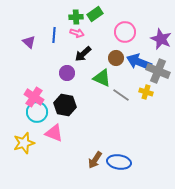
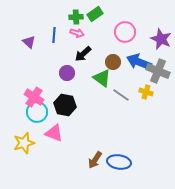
brown circle: moved 3 px left, 4 px down
green triangle: rotated 12 degrees clockwise
